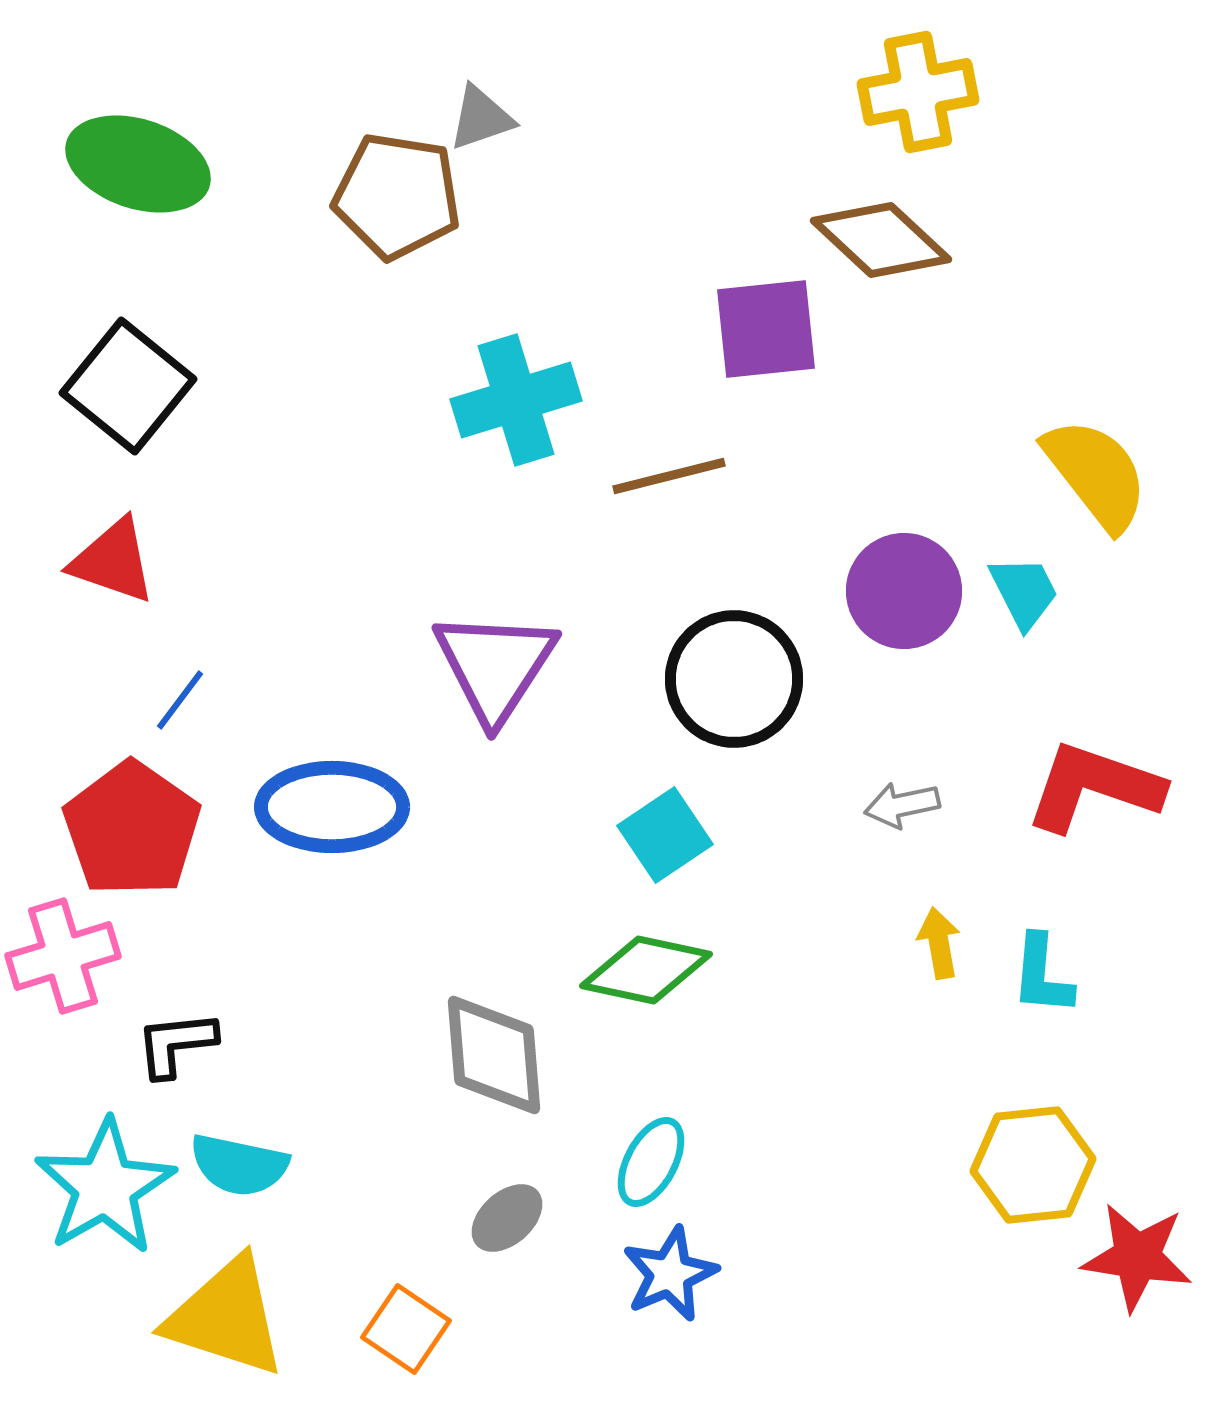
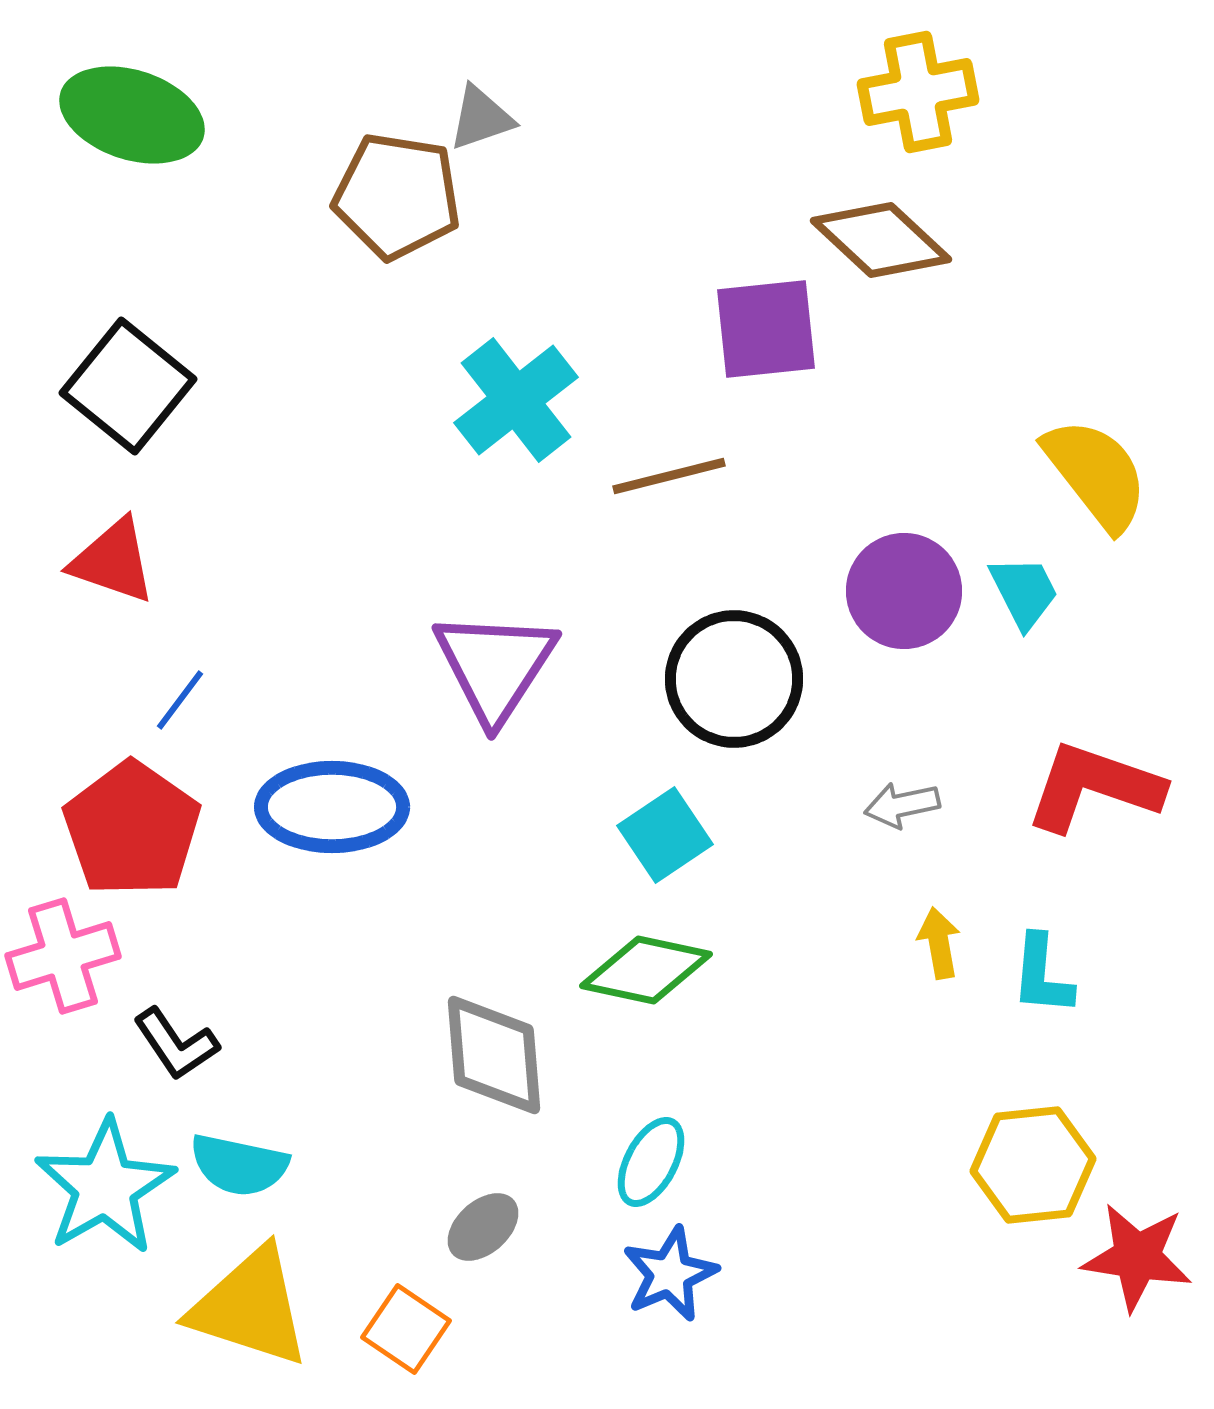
green ellipse: moved 6 px left, 49 px up
cyan cross: rotated 21 degrees counterclockwise
black L-shape: rotated 118 degrees counterclockwise
gray ellipse: moved 24 px left, 9 px down
yellow triangle: moved 24 px right, 10 px up
